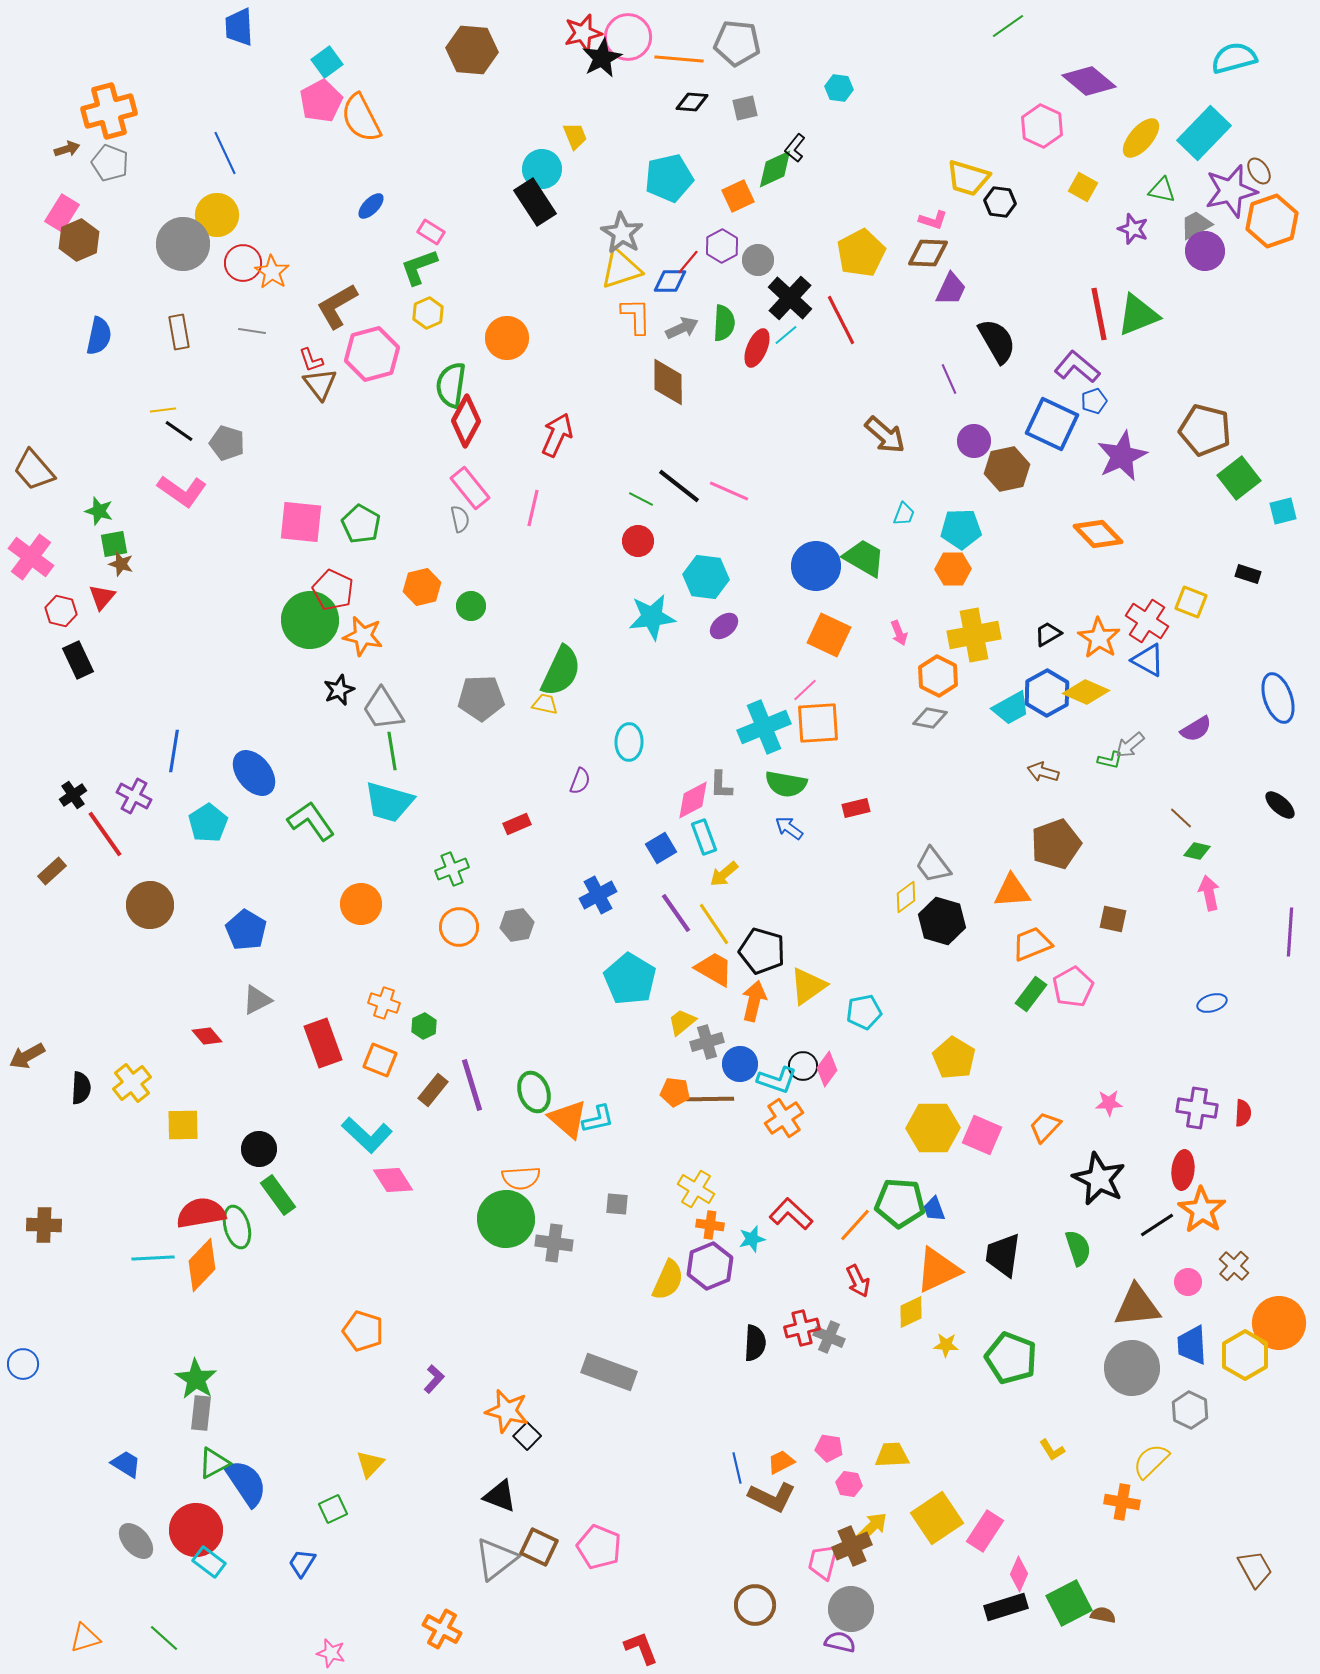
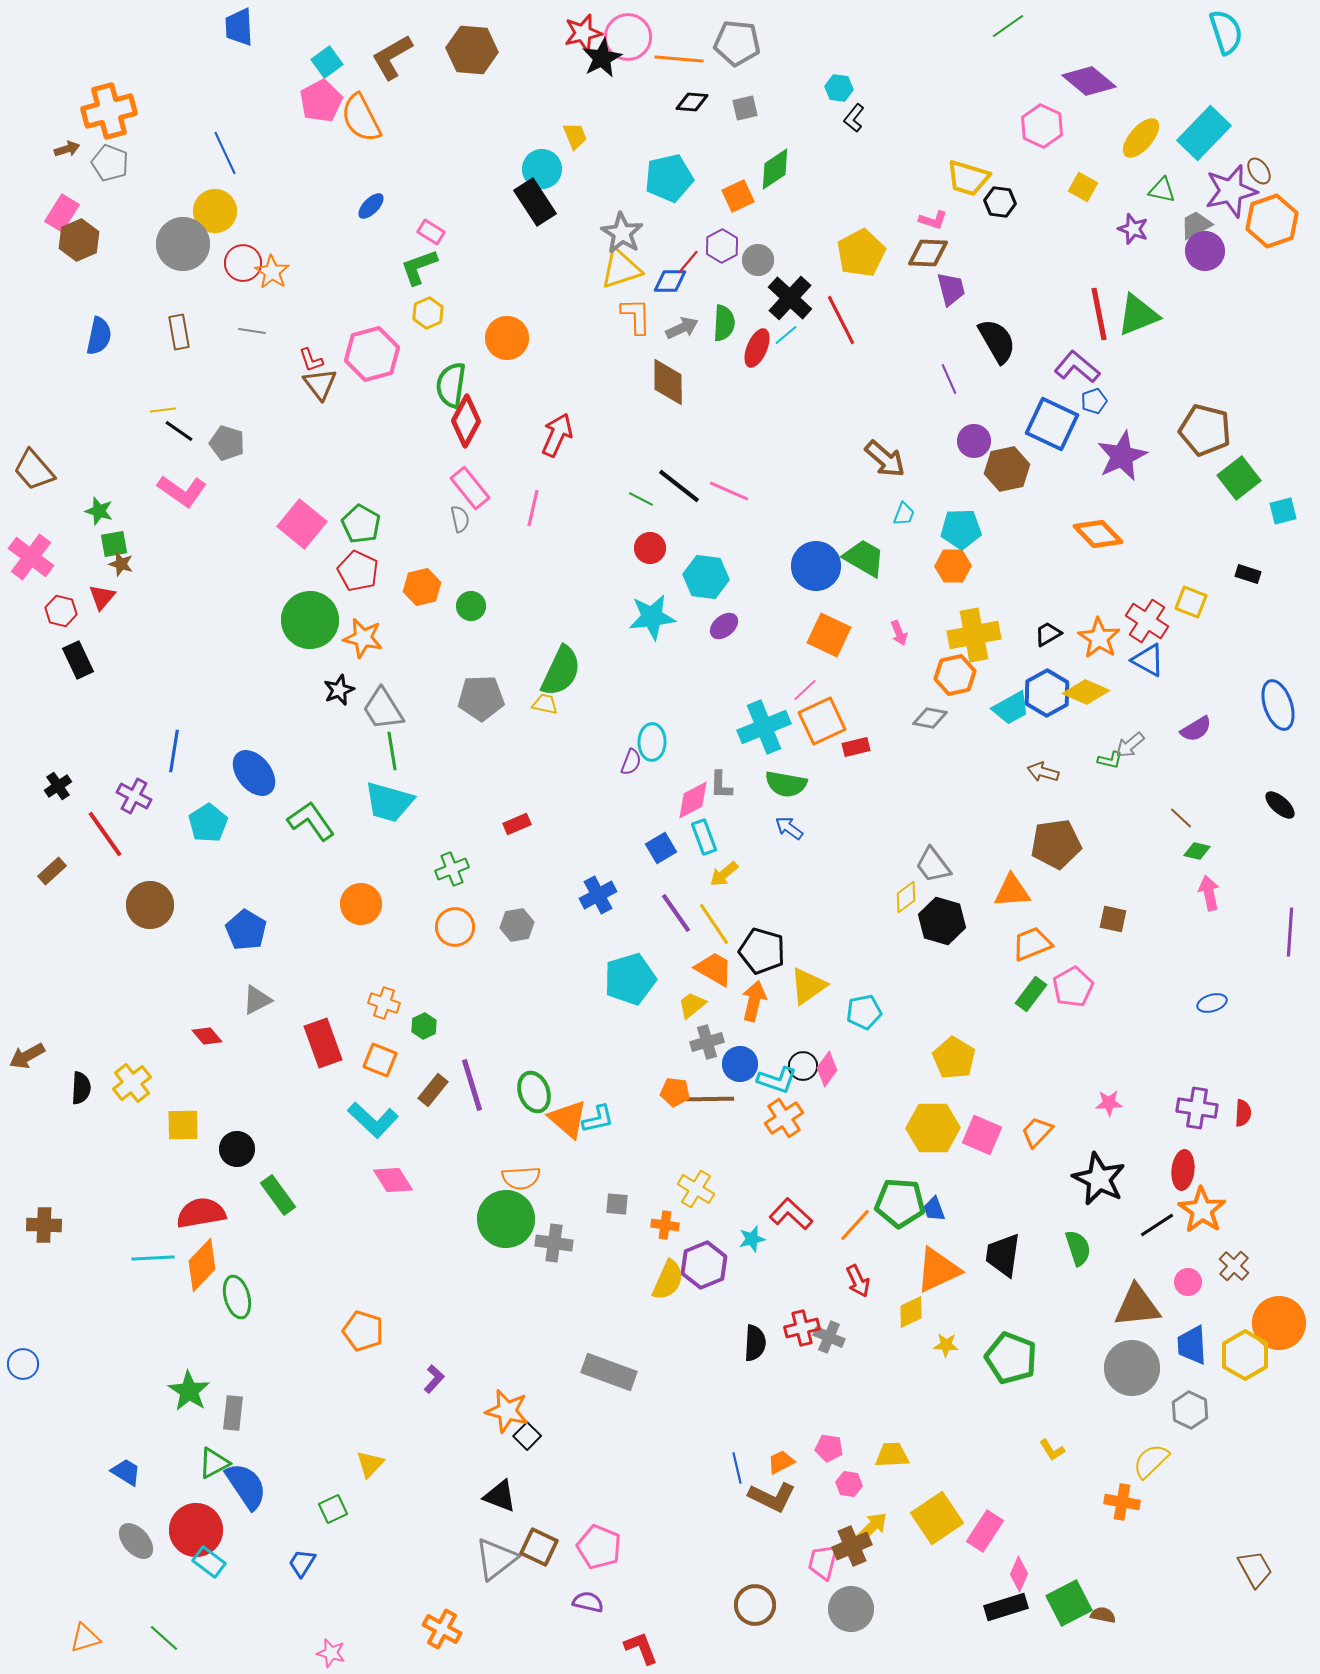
cyan semicircle at (1234, 58): moved 8 px left, 26 px up; rotated 87 degrees clockwise
black L-shape at (795, 148): moved 59 px right, 30 px up
green diamond at (775, 169): rotated 9 degrees counterclockwise
yellow circle at (217, 215): moved 2 px left, 4 px up
purple trapezoid at (951, 289): rotated 39 degrees counterclockwise
brown L-shape at (337, 306): moved 55 px right, 249 px up
brown arrow at (885, 435): moved 24 px down
pink square at (301, 522): moved 1 px right, 2 px down; rotated 33 degrees clockwise
red circle at (638, 541): moved 12 px right, 7 px down
orange hexagon at (953, 569): moved 3 px up
red pentagon at (333, 590): moved 25 px right, 19 px up
orange star at (363, 636): moved 2 px down
orange hexagon at (938, 676): moved 17 px right, 1 px up; rotated 21 degrees clockwise
blue ellipse at (1278, 698): moved 7 px down
orange square at (818, 723): moved 4 px right, 2 px up; rotated 21 degrees counterclockwise
cyan ellipse at (629, 742): moved 23 px right
purple semicircle at (580, 781): moved 51 px right, 19 px up
black cross at (73, 795): moved 15 px left, 9 px up
red rectangle at (856, 808): moved 61 px up
brown pentagon at (1056, 844): rotated 12 degrees clockwise
orange circle at (459, 927): moved 4 px left
cyan pentagon at (630, 979): rotated 24 degrees clockwise
yellow trapezoid at (682, 1022): moved 10 px right, 17 px up
orange trapezoid at (1045, 1127): moved 8 px left, 5 px down
cyan L-shape at (367, 1135): moved 6 px right, 15 px up
black circle at (259, 1149): moved 22 px left
orange cross at (710, 1225): moved 45 px left
green ellipse at (237, 1227): moved 70 px down
purple hexagon at (710, 1266): moved 6 px left, 1 px up
green star at (196, 1379): moved 7 px left, 12 px down
gray rectangle at (201, 1413): moved 32 px right
blue trapezoid at (126, 1464): moved 8 px down
blue semicircle at (246, 1483): moved 3 px down
purple semicircle at (840, 1642): moved 252 px left, 40 px up
